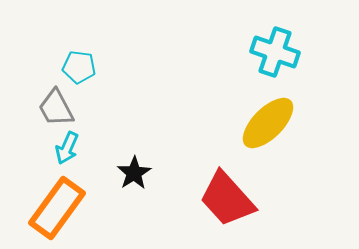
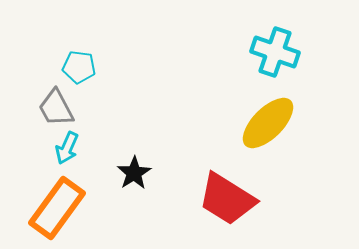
red trapezoid: rotated 16 degrees counterclockwise
